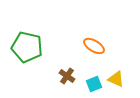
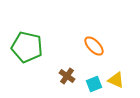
orange ellipse: rotated 15 degrees clockwise
yellow triangle: moved 1 px down
